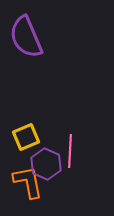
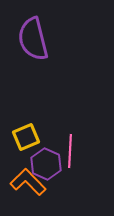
purple semicircle: moved 7 px right, 2 px down; rotated 9 degrees clockwise
orange L-shape: rotated 33 degrees counterclockwise
